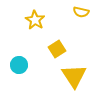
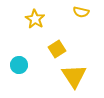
yellow star: moved 1 px up
